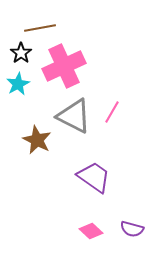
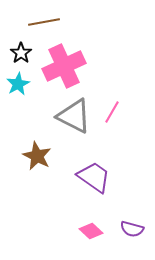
brown line: moved 4 px right, 6 px up
brown star: moved 16 px down
